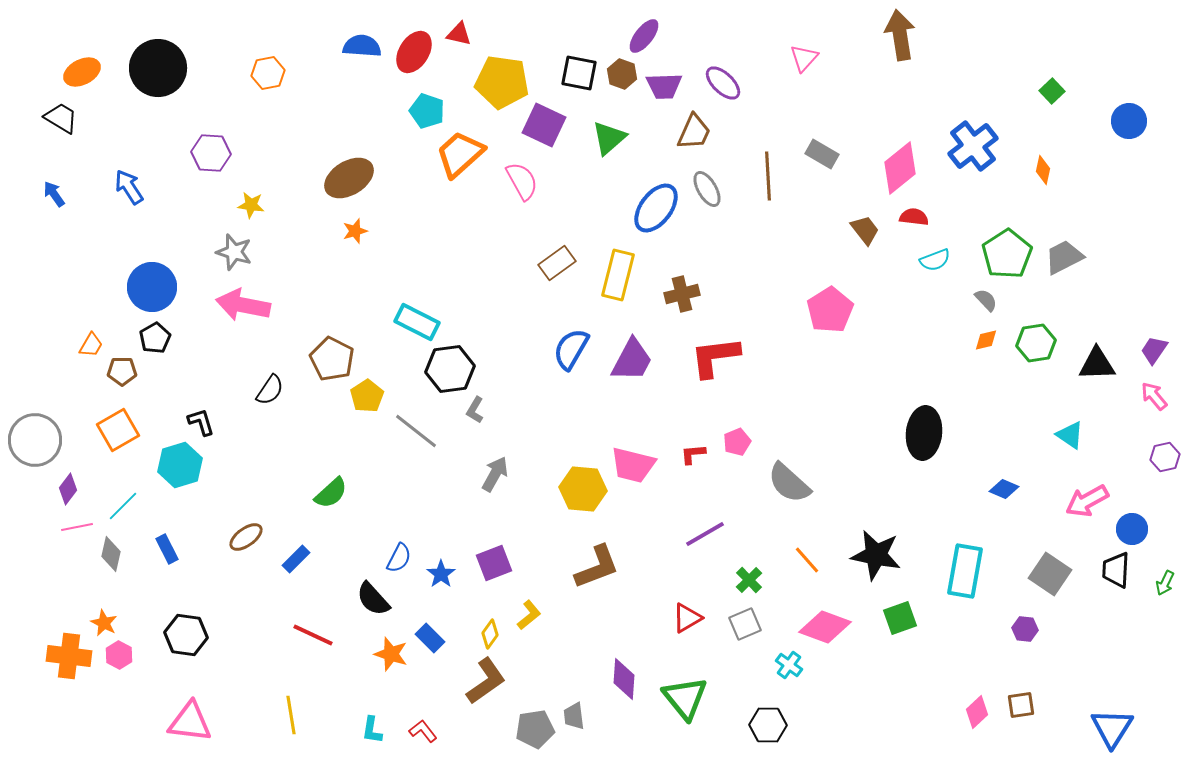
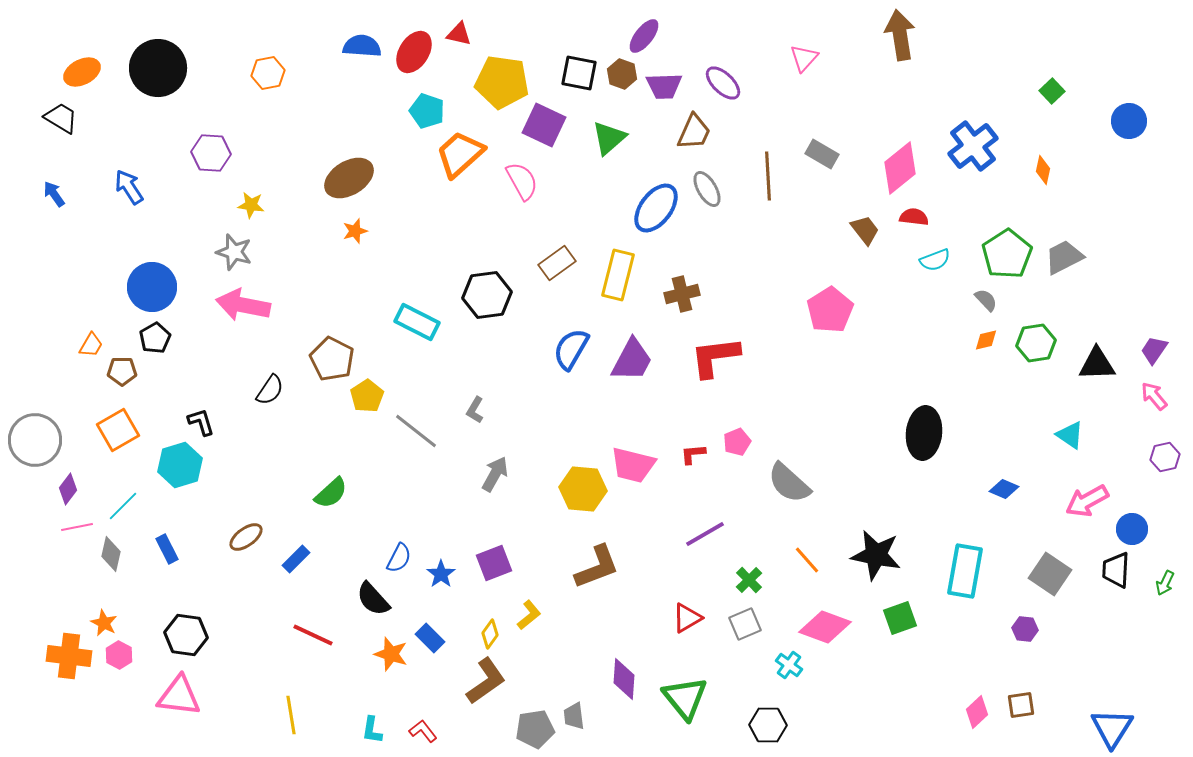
black hexagon at (450, 369): moved 37 px right, 74 px up
pink triangle at (190, 722): moved 11 px left, 26 px up
